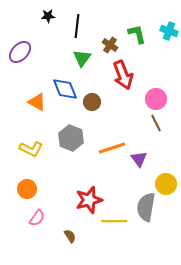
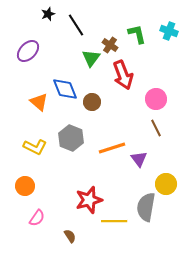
black star: moved 2 px up; rotated 16 degrees counterclockwise
black line: moved 1 px left, 1 px up; rotated 40 degrees counterclockwise
purple ellipse: moved 8 px right, 1 px up
green triangle: moved 9 px right
orange triangle: moved 2 px right; rotated 12 degrees clockwise
brown line: moved 5 px down
yellow L-shape: moved 4 px right, 2 px up
orange circle: moved 2 px left, 3 px up
